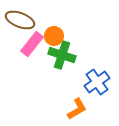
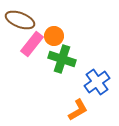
green cross: moved 4 px down
orange L-shape: moved 1 px right, 1 px down
